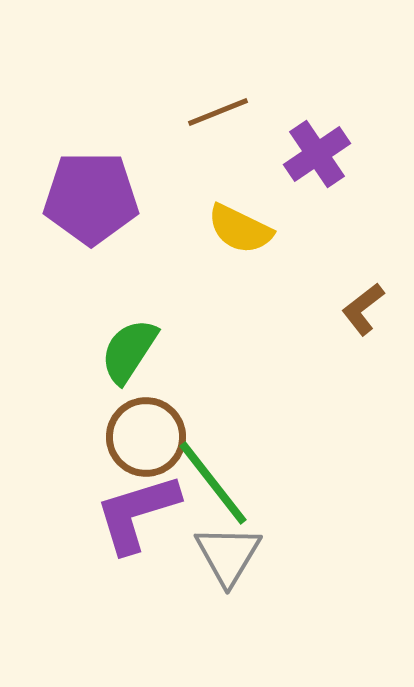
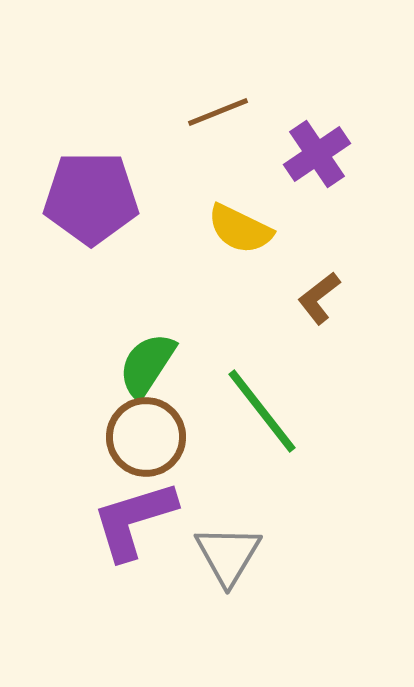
brown L-shape: moved 44 px left, 11 px up
green semicircle: moved 18 px right, 14 px down
green line: moved 49 px right, 72 px up
purple L-shape: moved 3 px left, 7 px down
